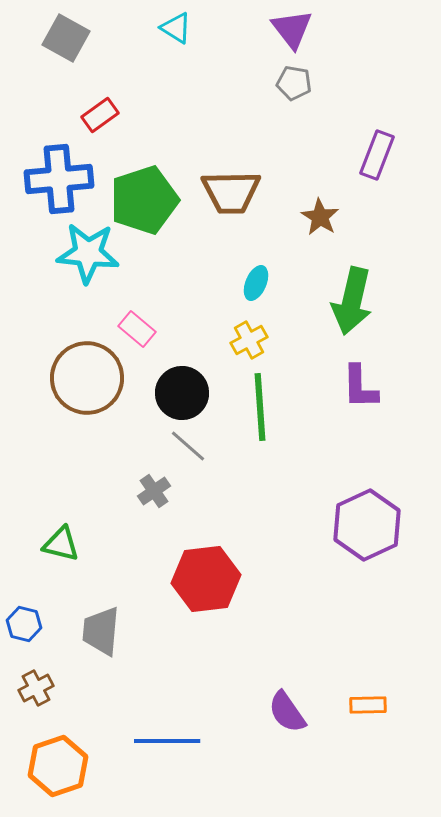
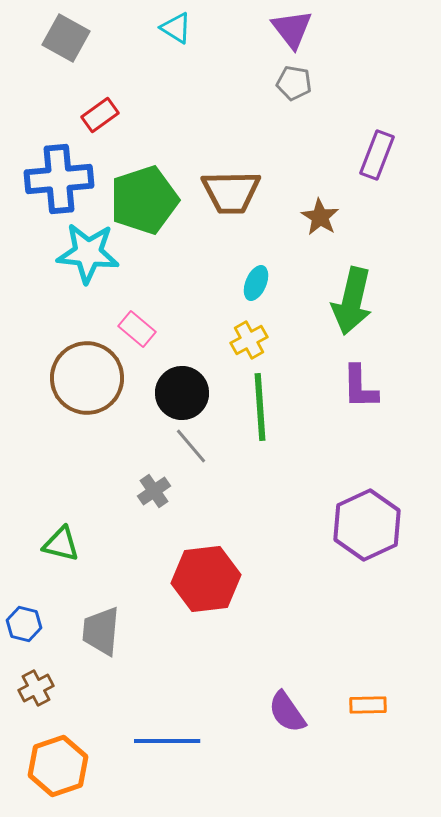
gray line: moved 3 px right; rotated 9 degrees clockwise
